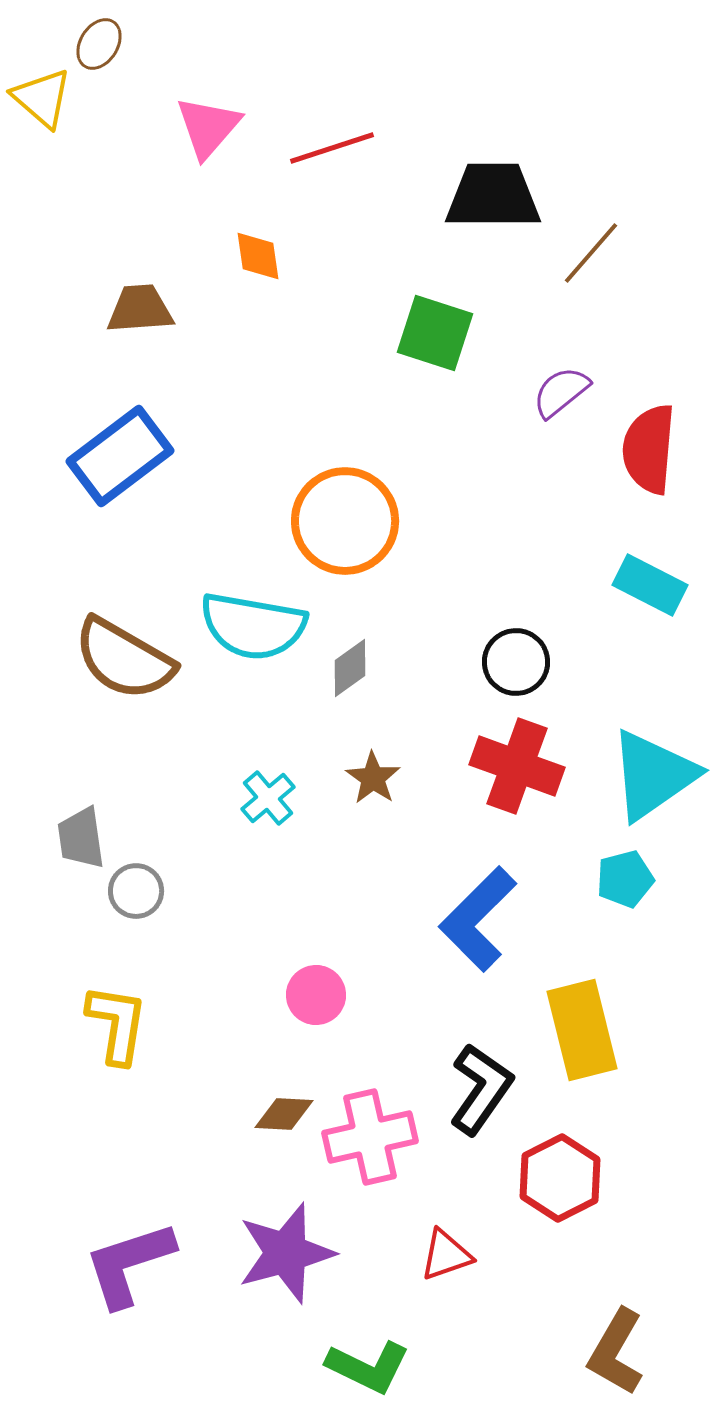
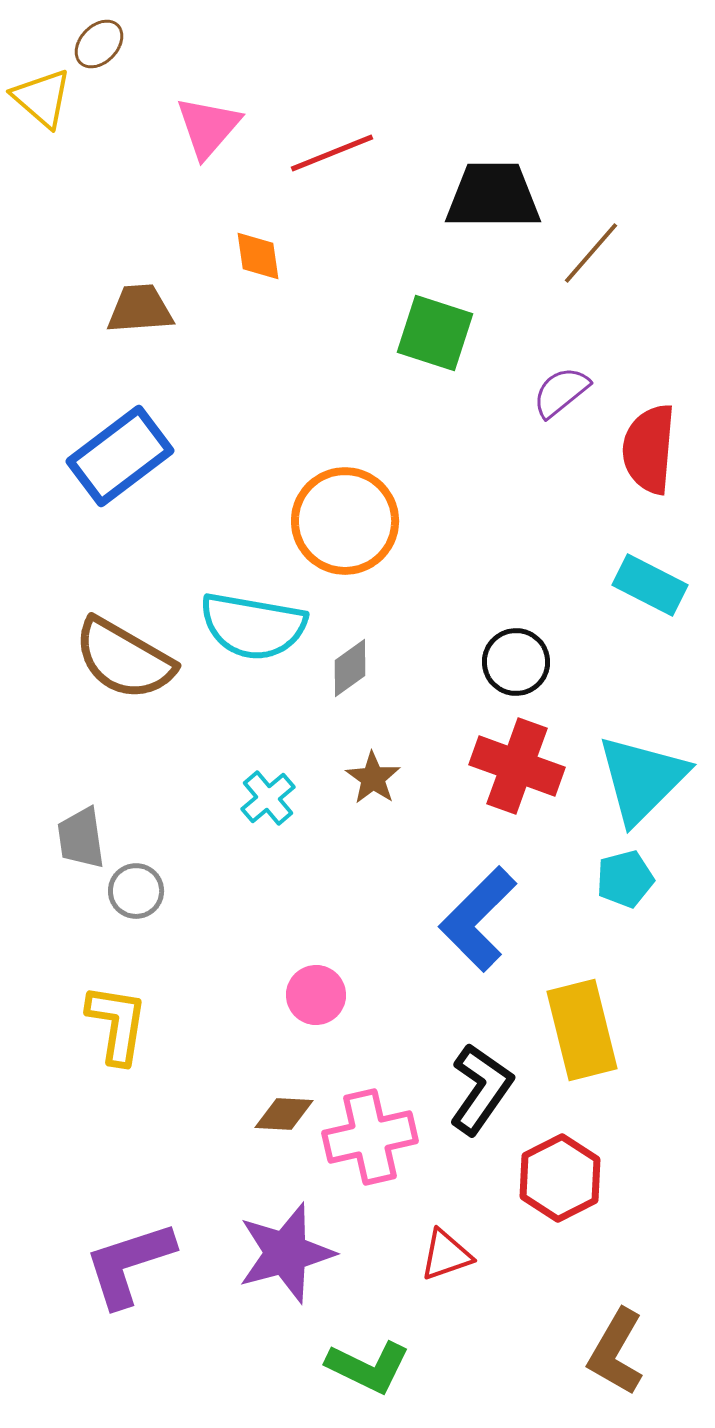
brown ellipse: rotated 12 degrees clockwise
red line: moved 5 px down; rotated 4 degrees counterclockwise
cyan triangle: moved 11 px left, 4 px down; rotated 10 degrees counterclockwise
